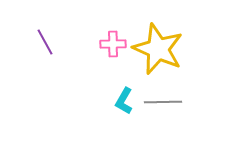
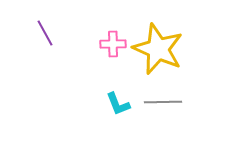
purple line: moved 9 px up
cyan L-shape: moved 6 px left, 3 px down; rotated 52 degrees counterclockwise
